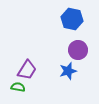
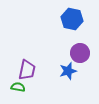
purple circle: moved 2 px right, 3 px down
purple trapezoid: rotated 20 degrees counterclockwise
